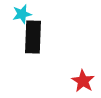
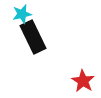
black rectangle: rotated 28 degrees counterclockwise
